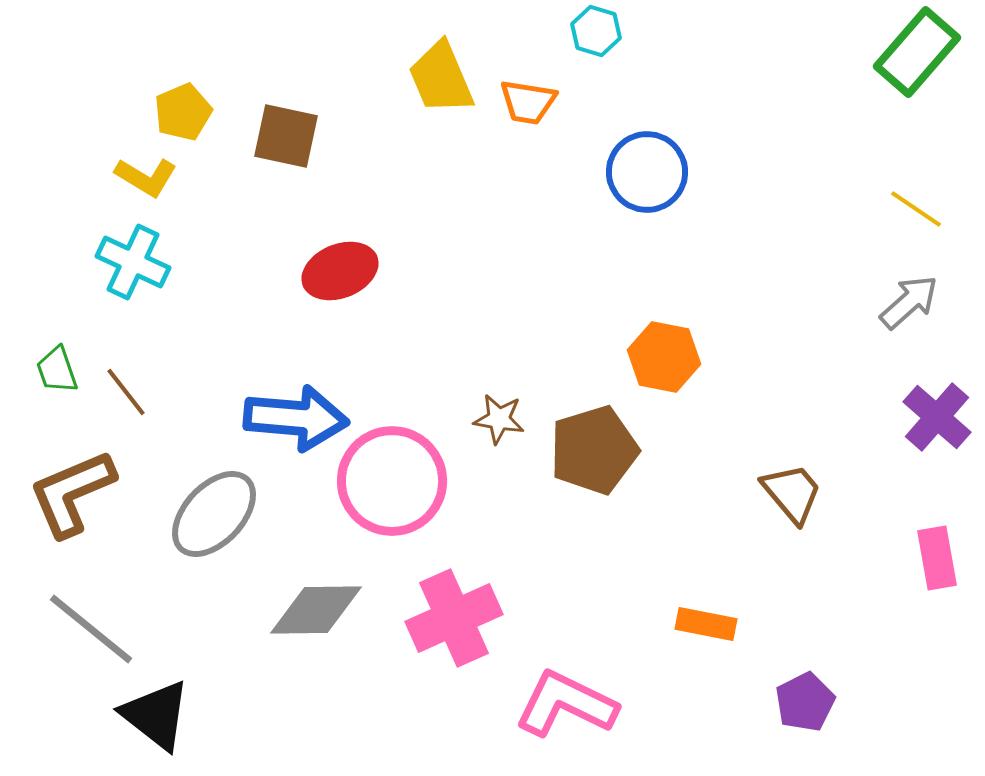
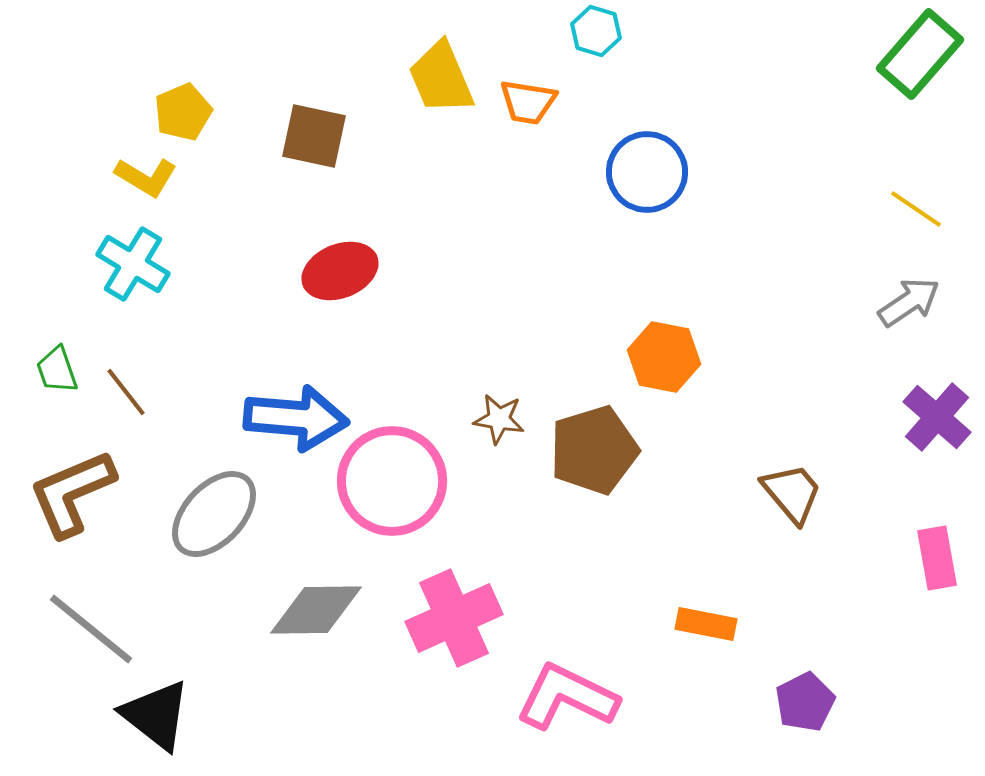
green rectangle: moved 3 px right, 2 px down
brown square: moved 28 px right
cyan cross: moved 2 px down; rotated 6 degrees clockwise
gray arrow: rotated 8 degrees clockwise
pink L-shape: moved 1 px right, 7 px up
